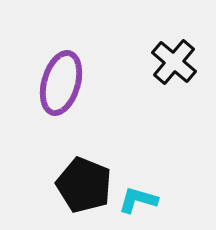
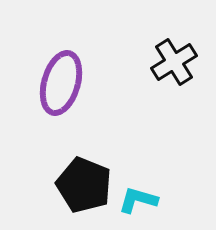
black cross: rotated 18 degrees clockwise
